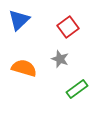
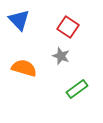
blue triangle: rotated 30 degrees counterclockwise
red square: rotated 20 degrees counterclockwise
gray star: moved 1 px right, 3 px up
